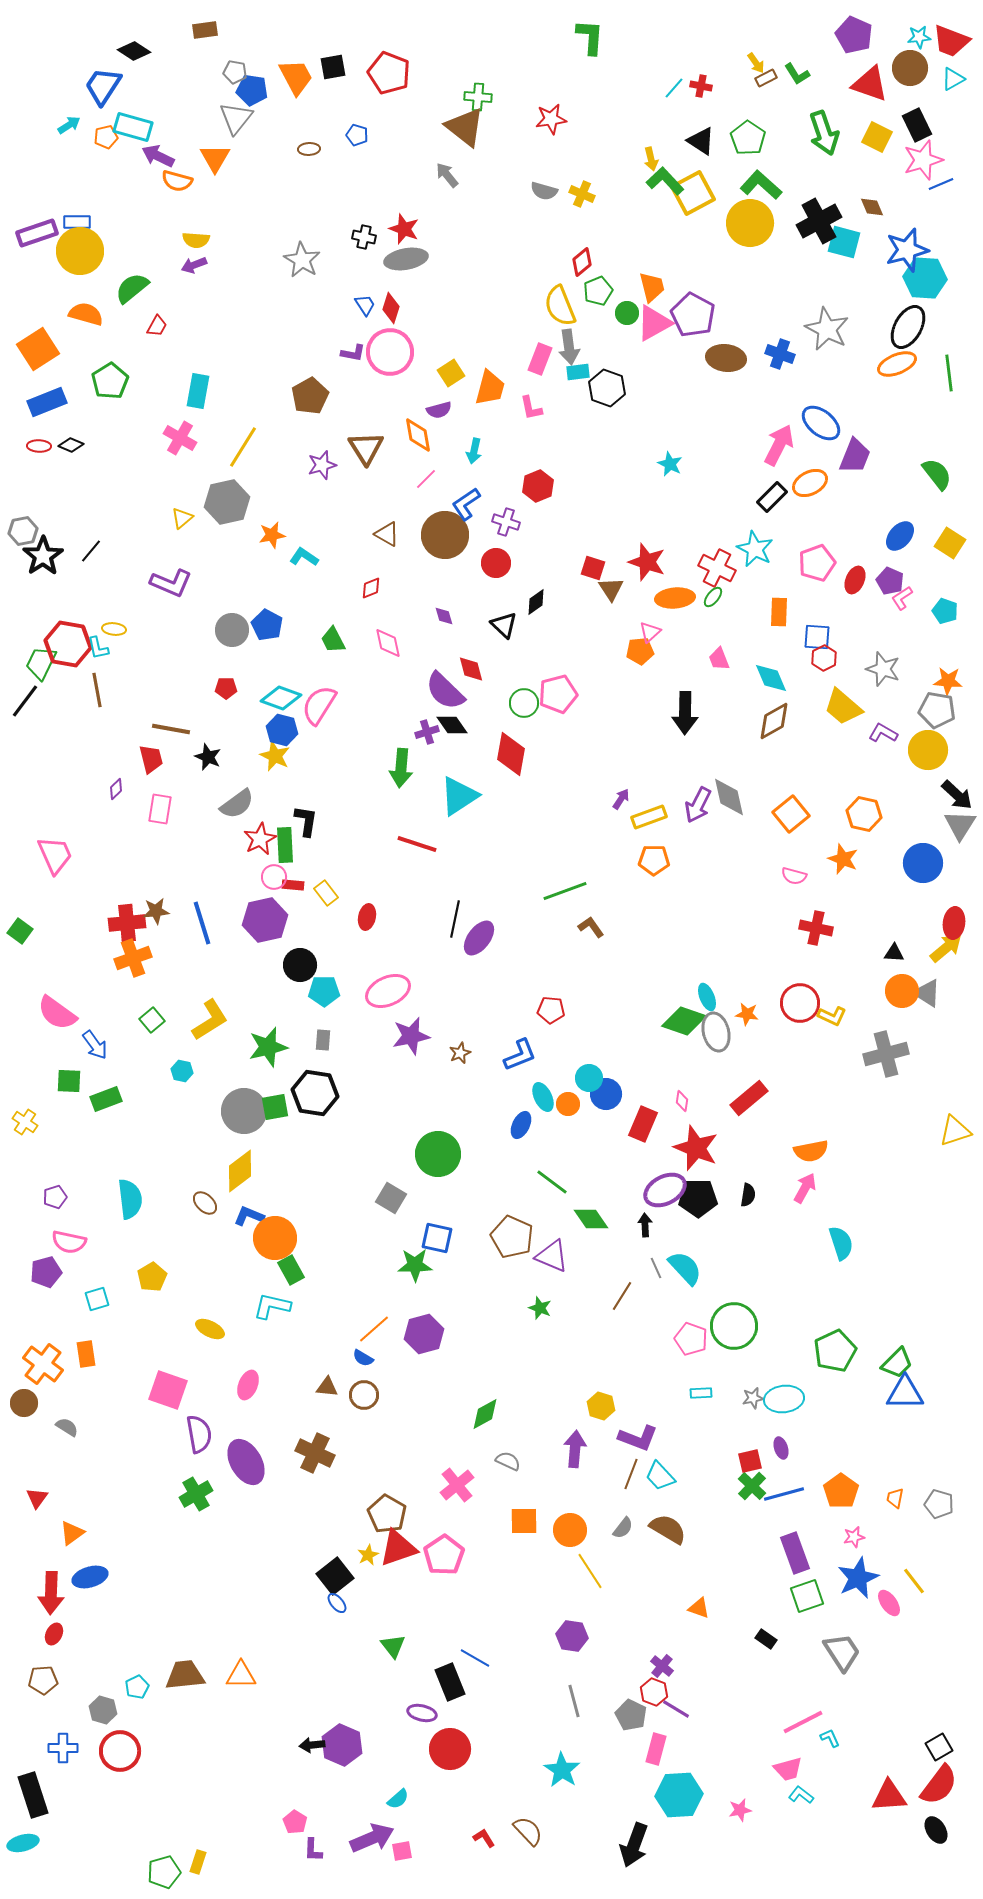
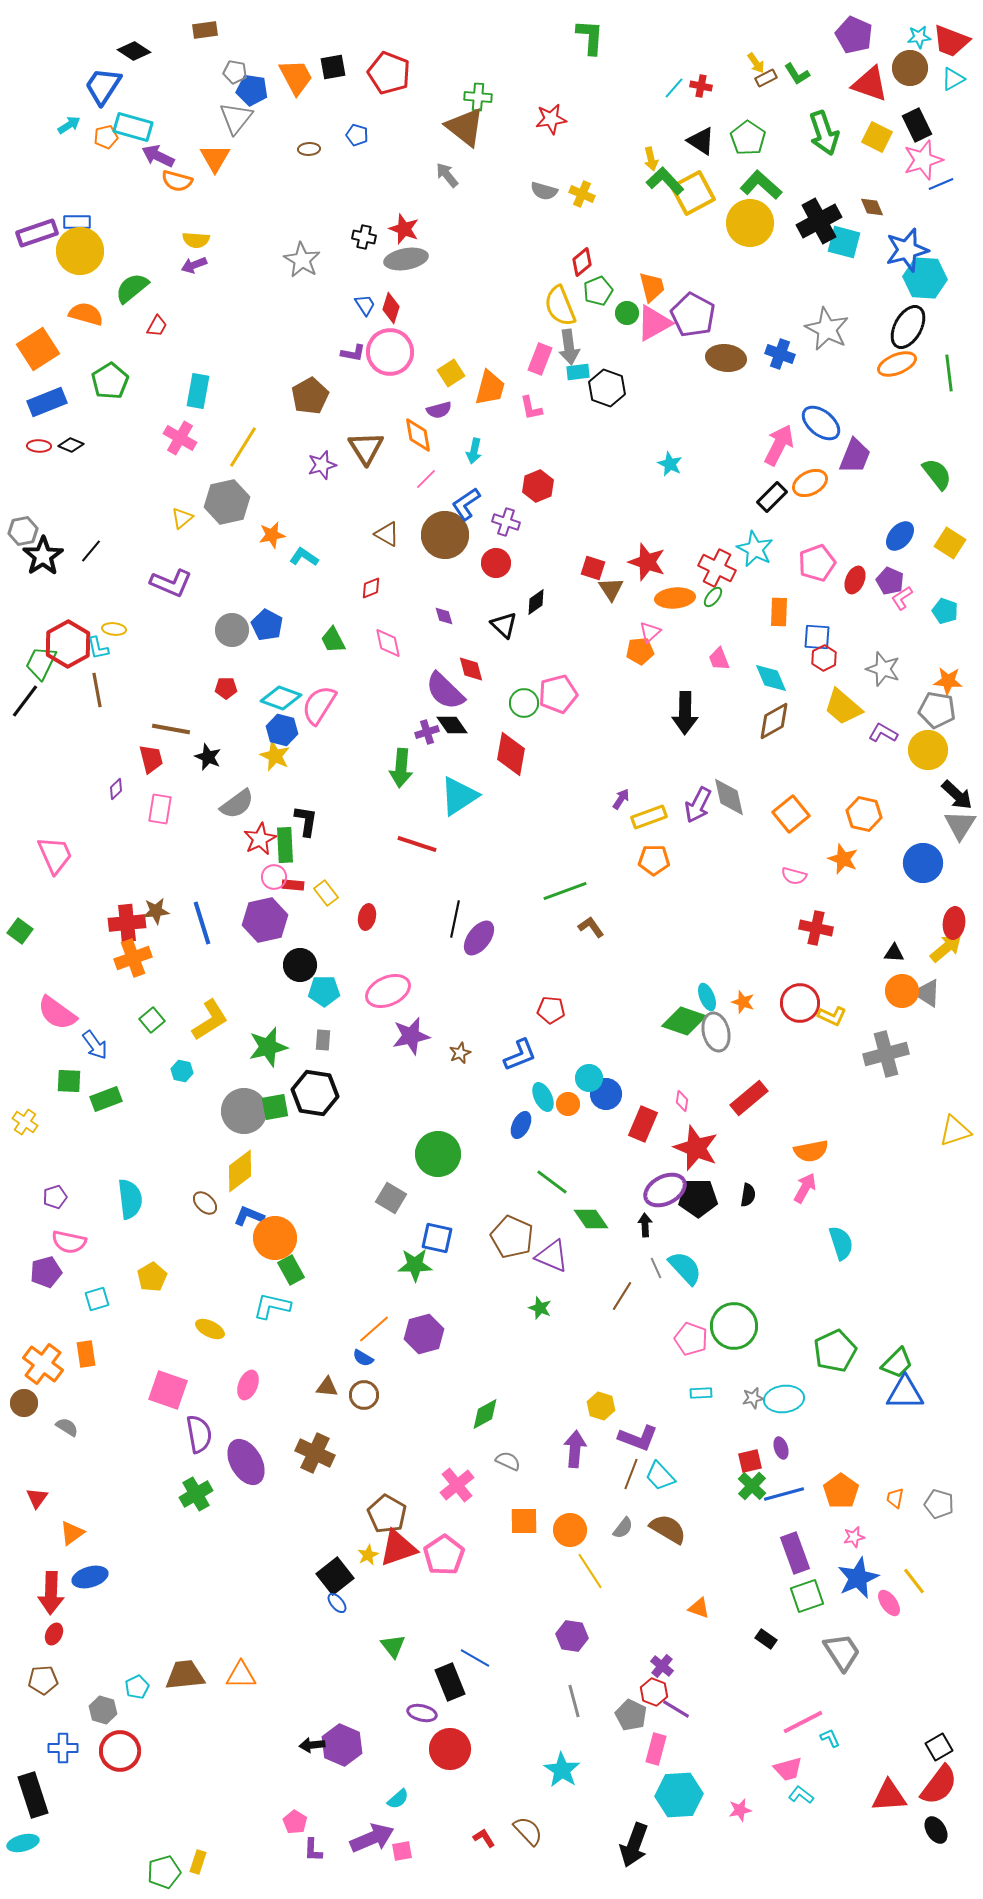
red hexagon at (68, 644): rotated 21 degrees clockwise
orange star at (747, 1014): moved 4 px left, 12 px up; rotated 10 degrees clockwise
